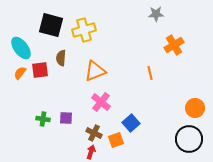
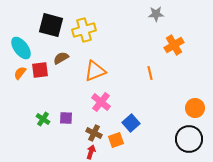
brown semicircle: rotated 56 degrees clockwise
green cross: rotated 24 degrees clockwise
